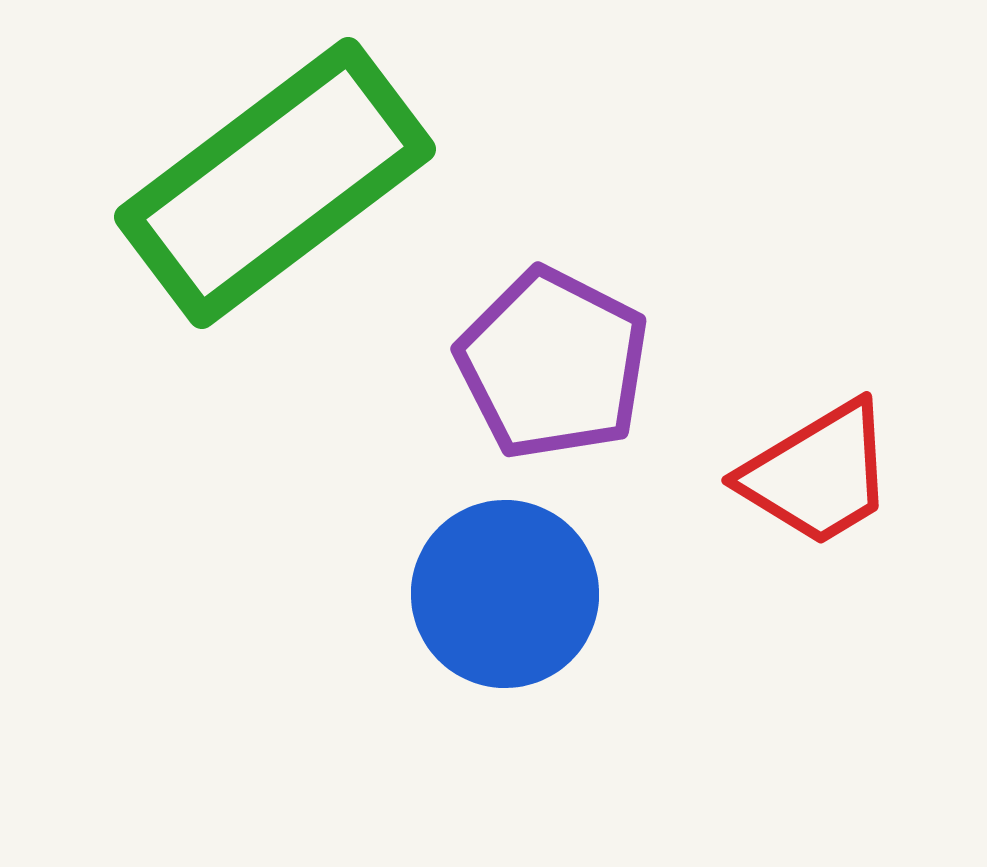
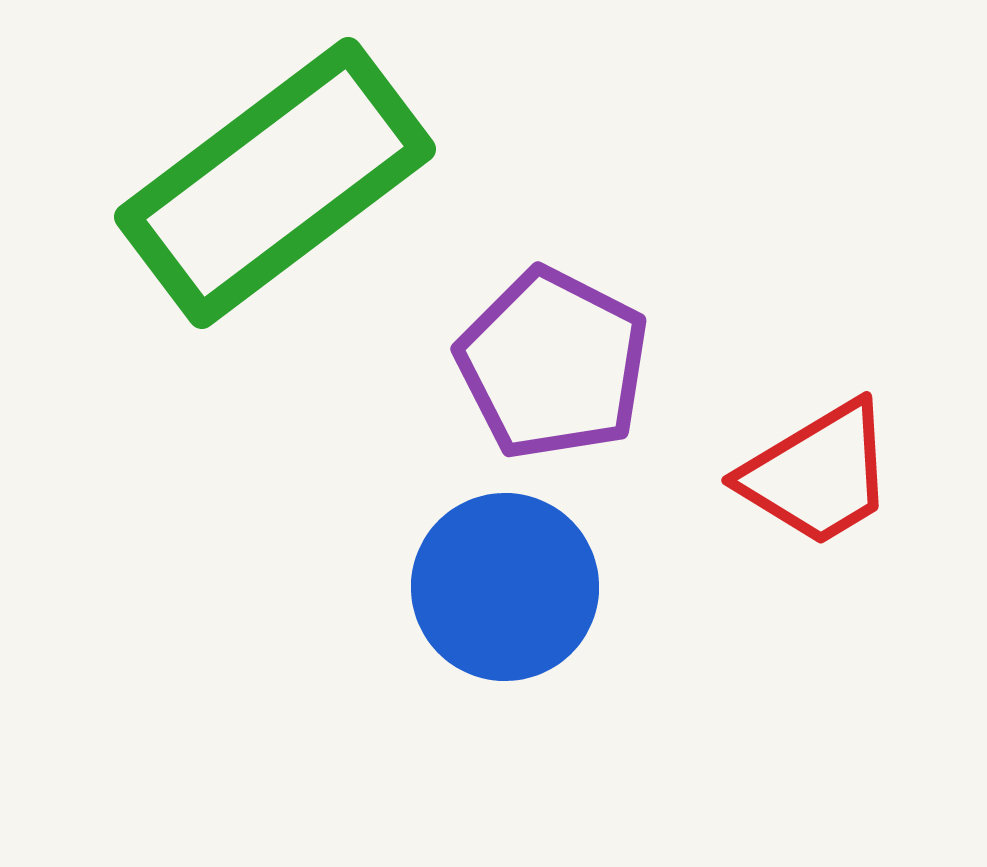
blue circle: moved 7 px up
